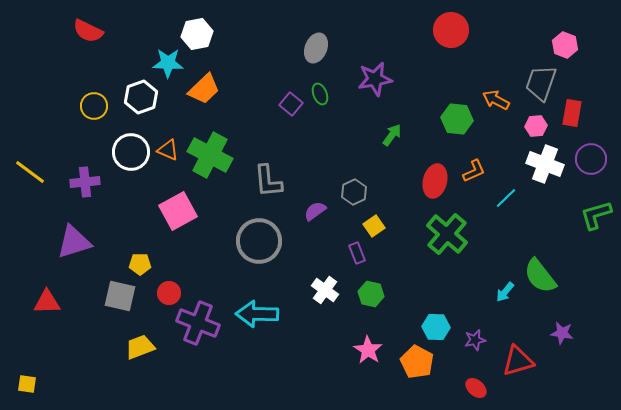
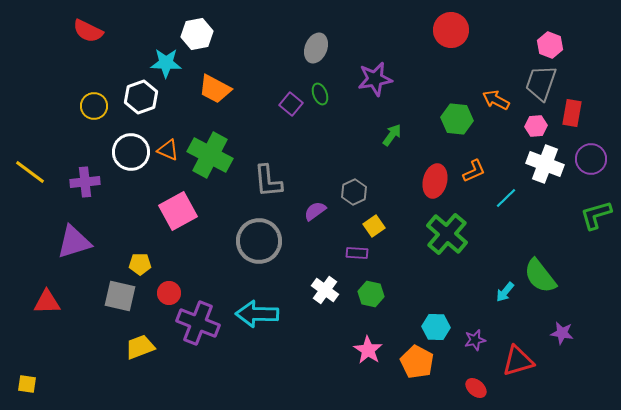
pink hexagon at (565, 45): moved 15 px left
cyan star at (168, 63): moved 2 px left
orange trapezoid at (204, 89): moved 11 px right; rotated 72 degrees clockwise
purple rectangle at (357, 253): rotated 65 degrees counterclockwise
